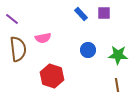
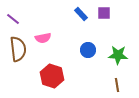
purple line: moved 1 px right
